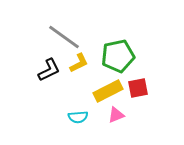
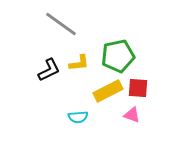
gray line: moved 3 px left, 13 px up
yellow L-shape: rotated 20 degrees clockwise
red square: rotated 15 degrees clockwise
pink triangle: moved 16 px right; rotated 42 degrees clockwise
